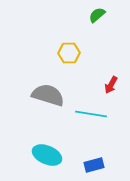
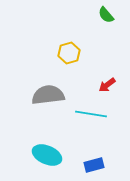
green semicircle: moved 9 px right; rotated 90 degrees counterclockwise
yellow hexagon: rotated 15 degrees counterclockwise
red arrow: moved 4 px left; rotated 24 degrees clockwise
gray semicircle: rotated 24 degrees counterclockwise
